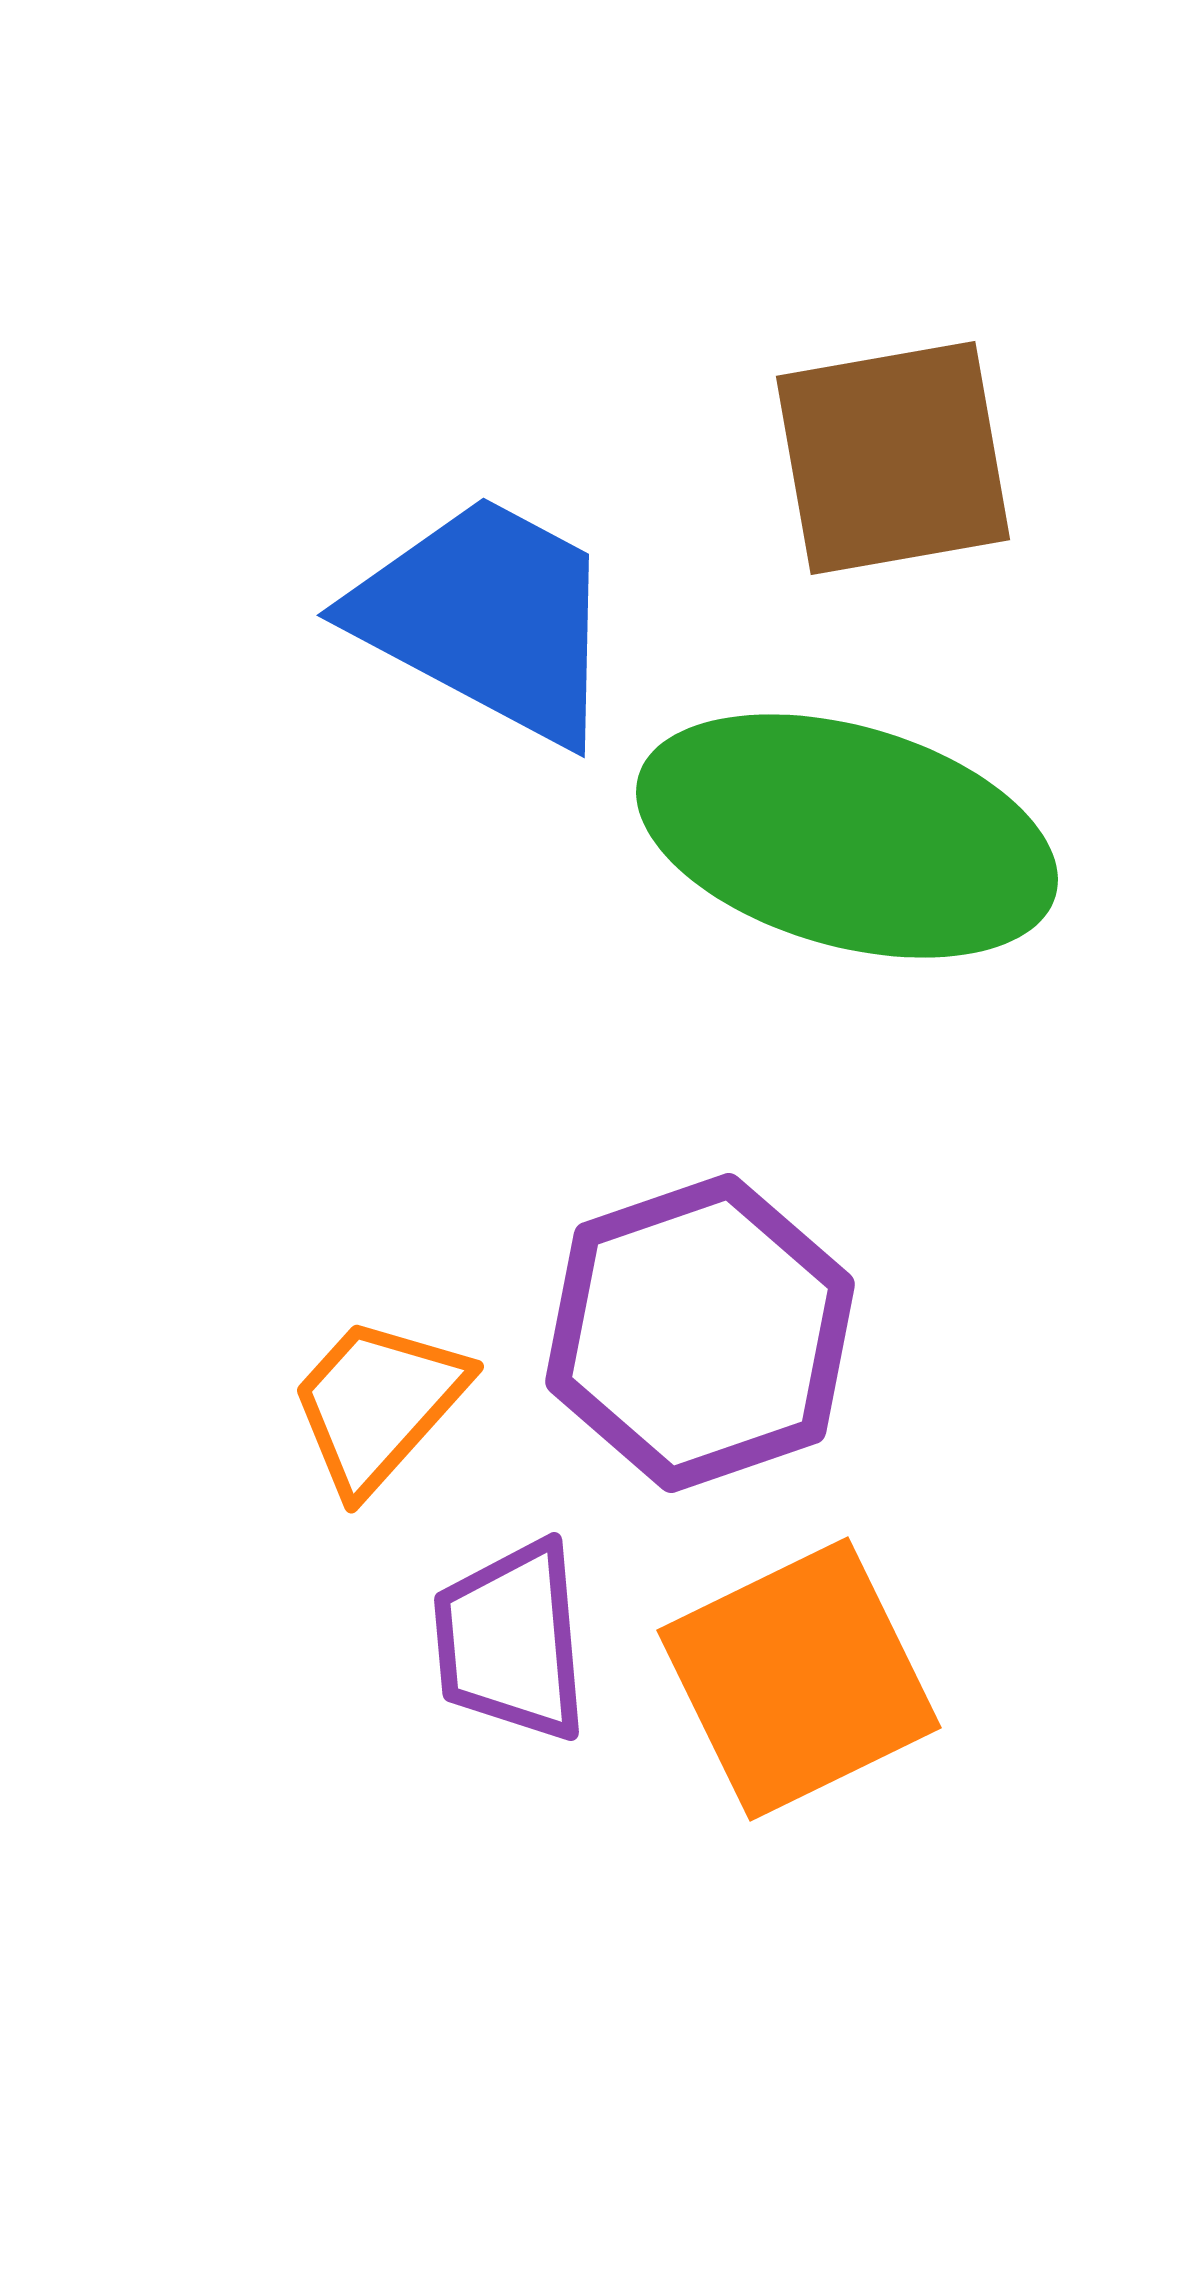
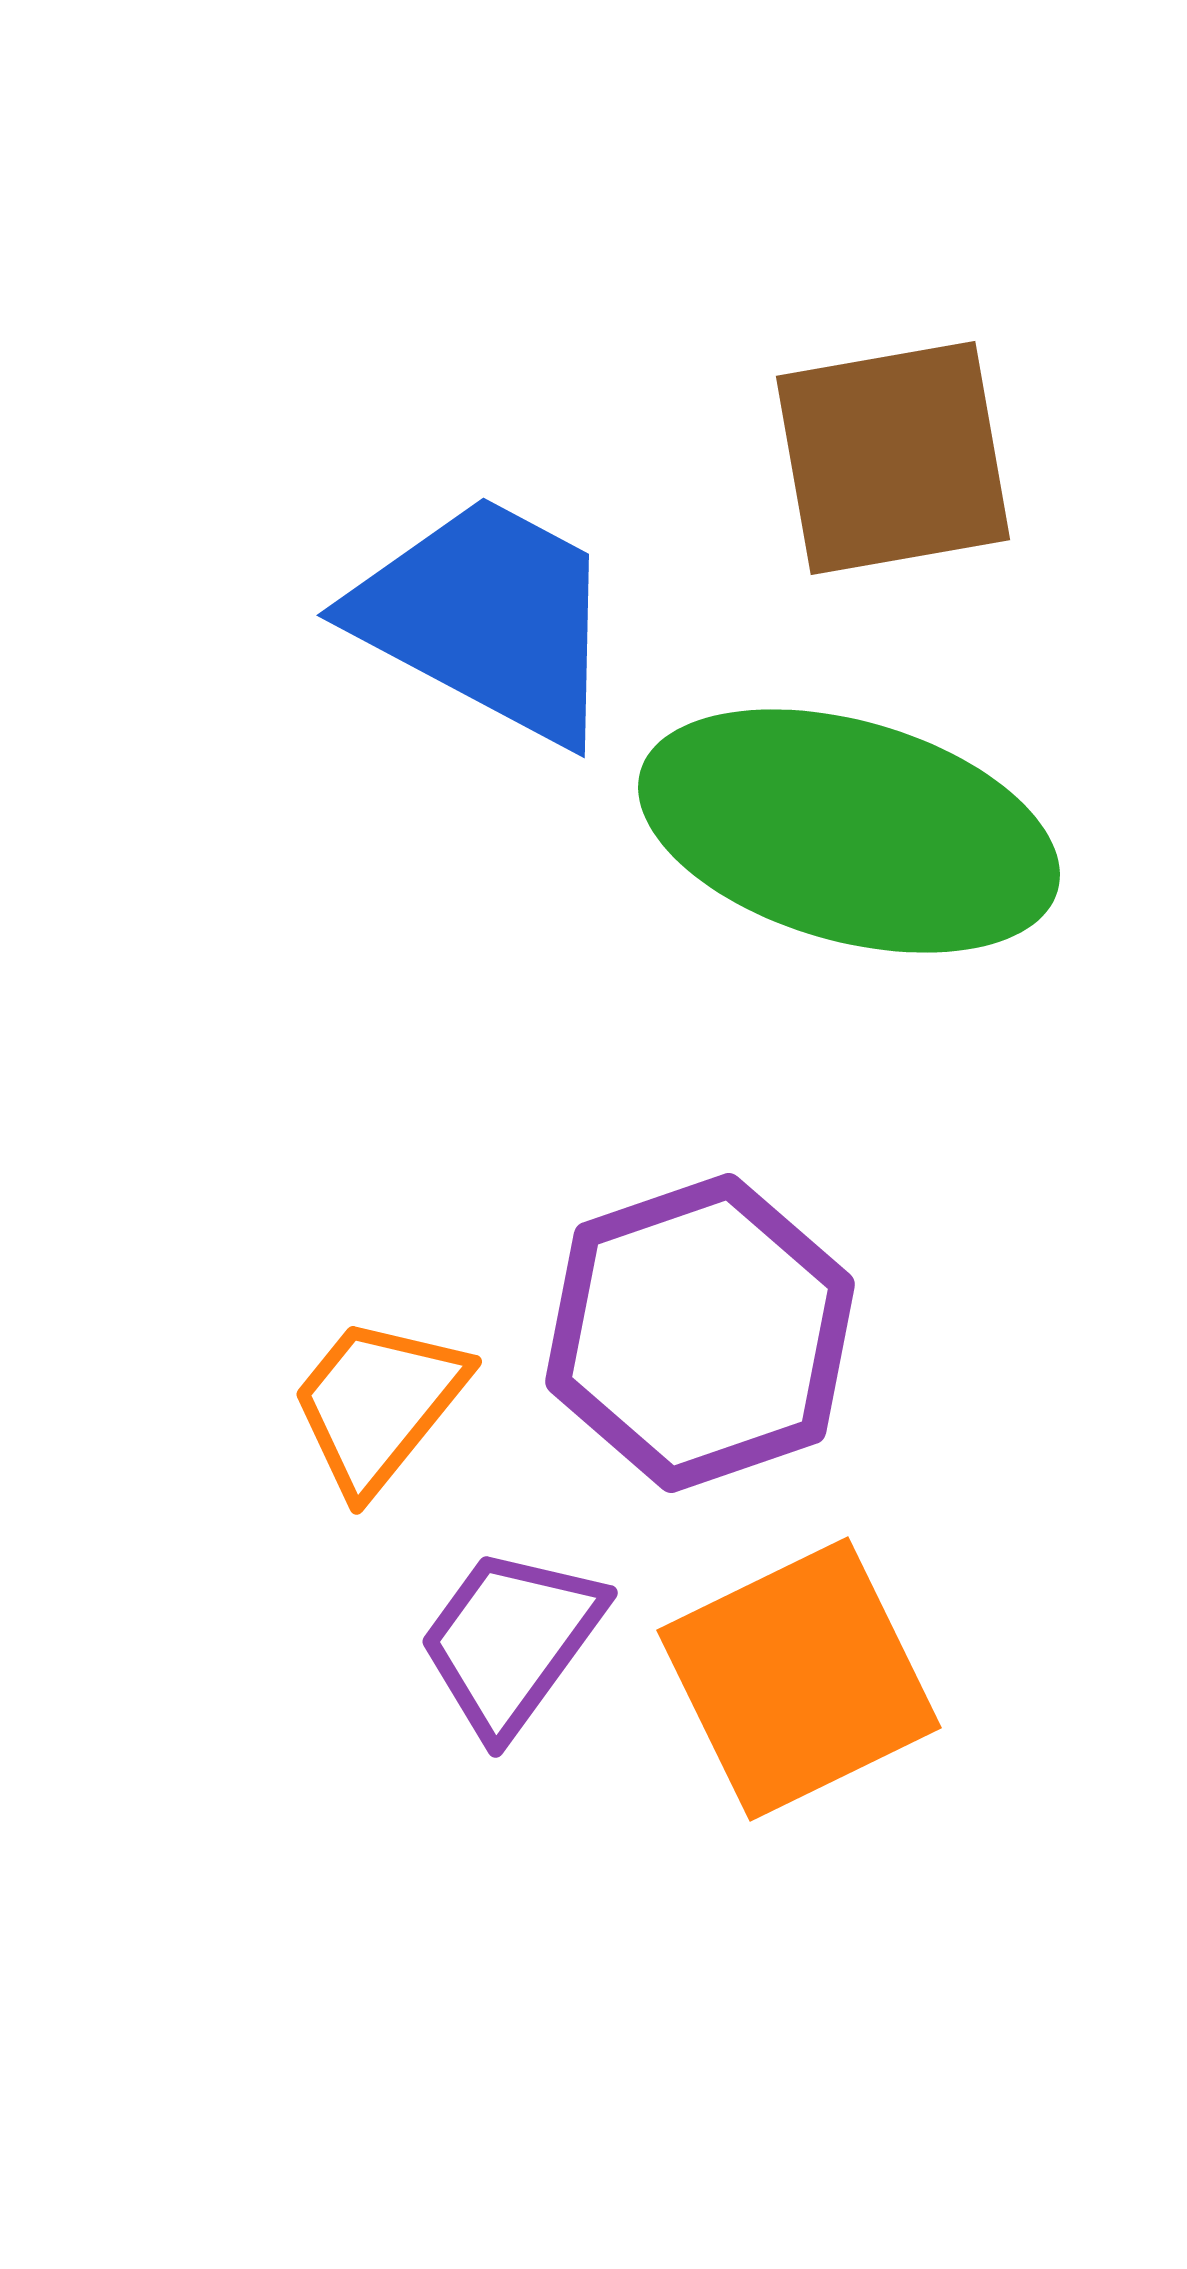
green ellipse: moved 2 px right, 5 px up
orange trapezoid: rotated 3 degrees counterclockwise
purple trapezoid: rotated 41 degrees clockwise
